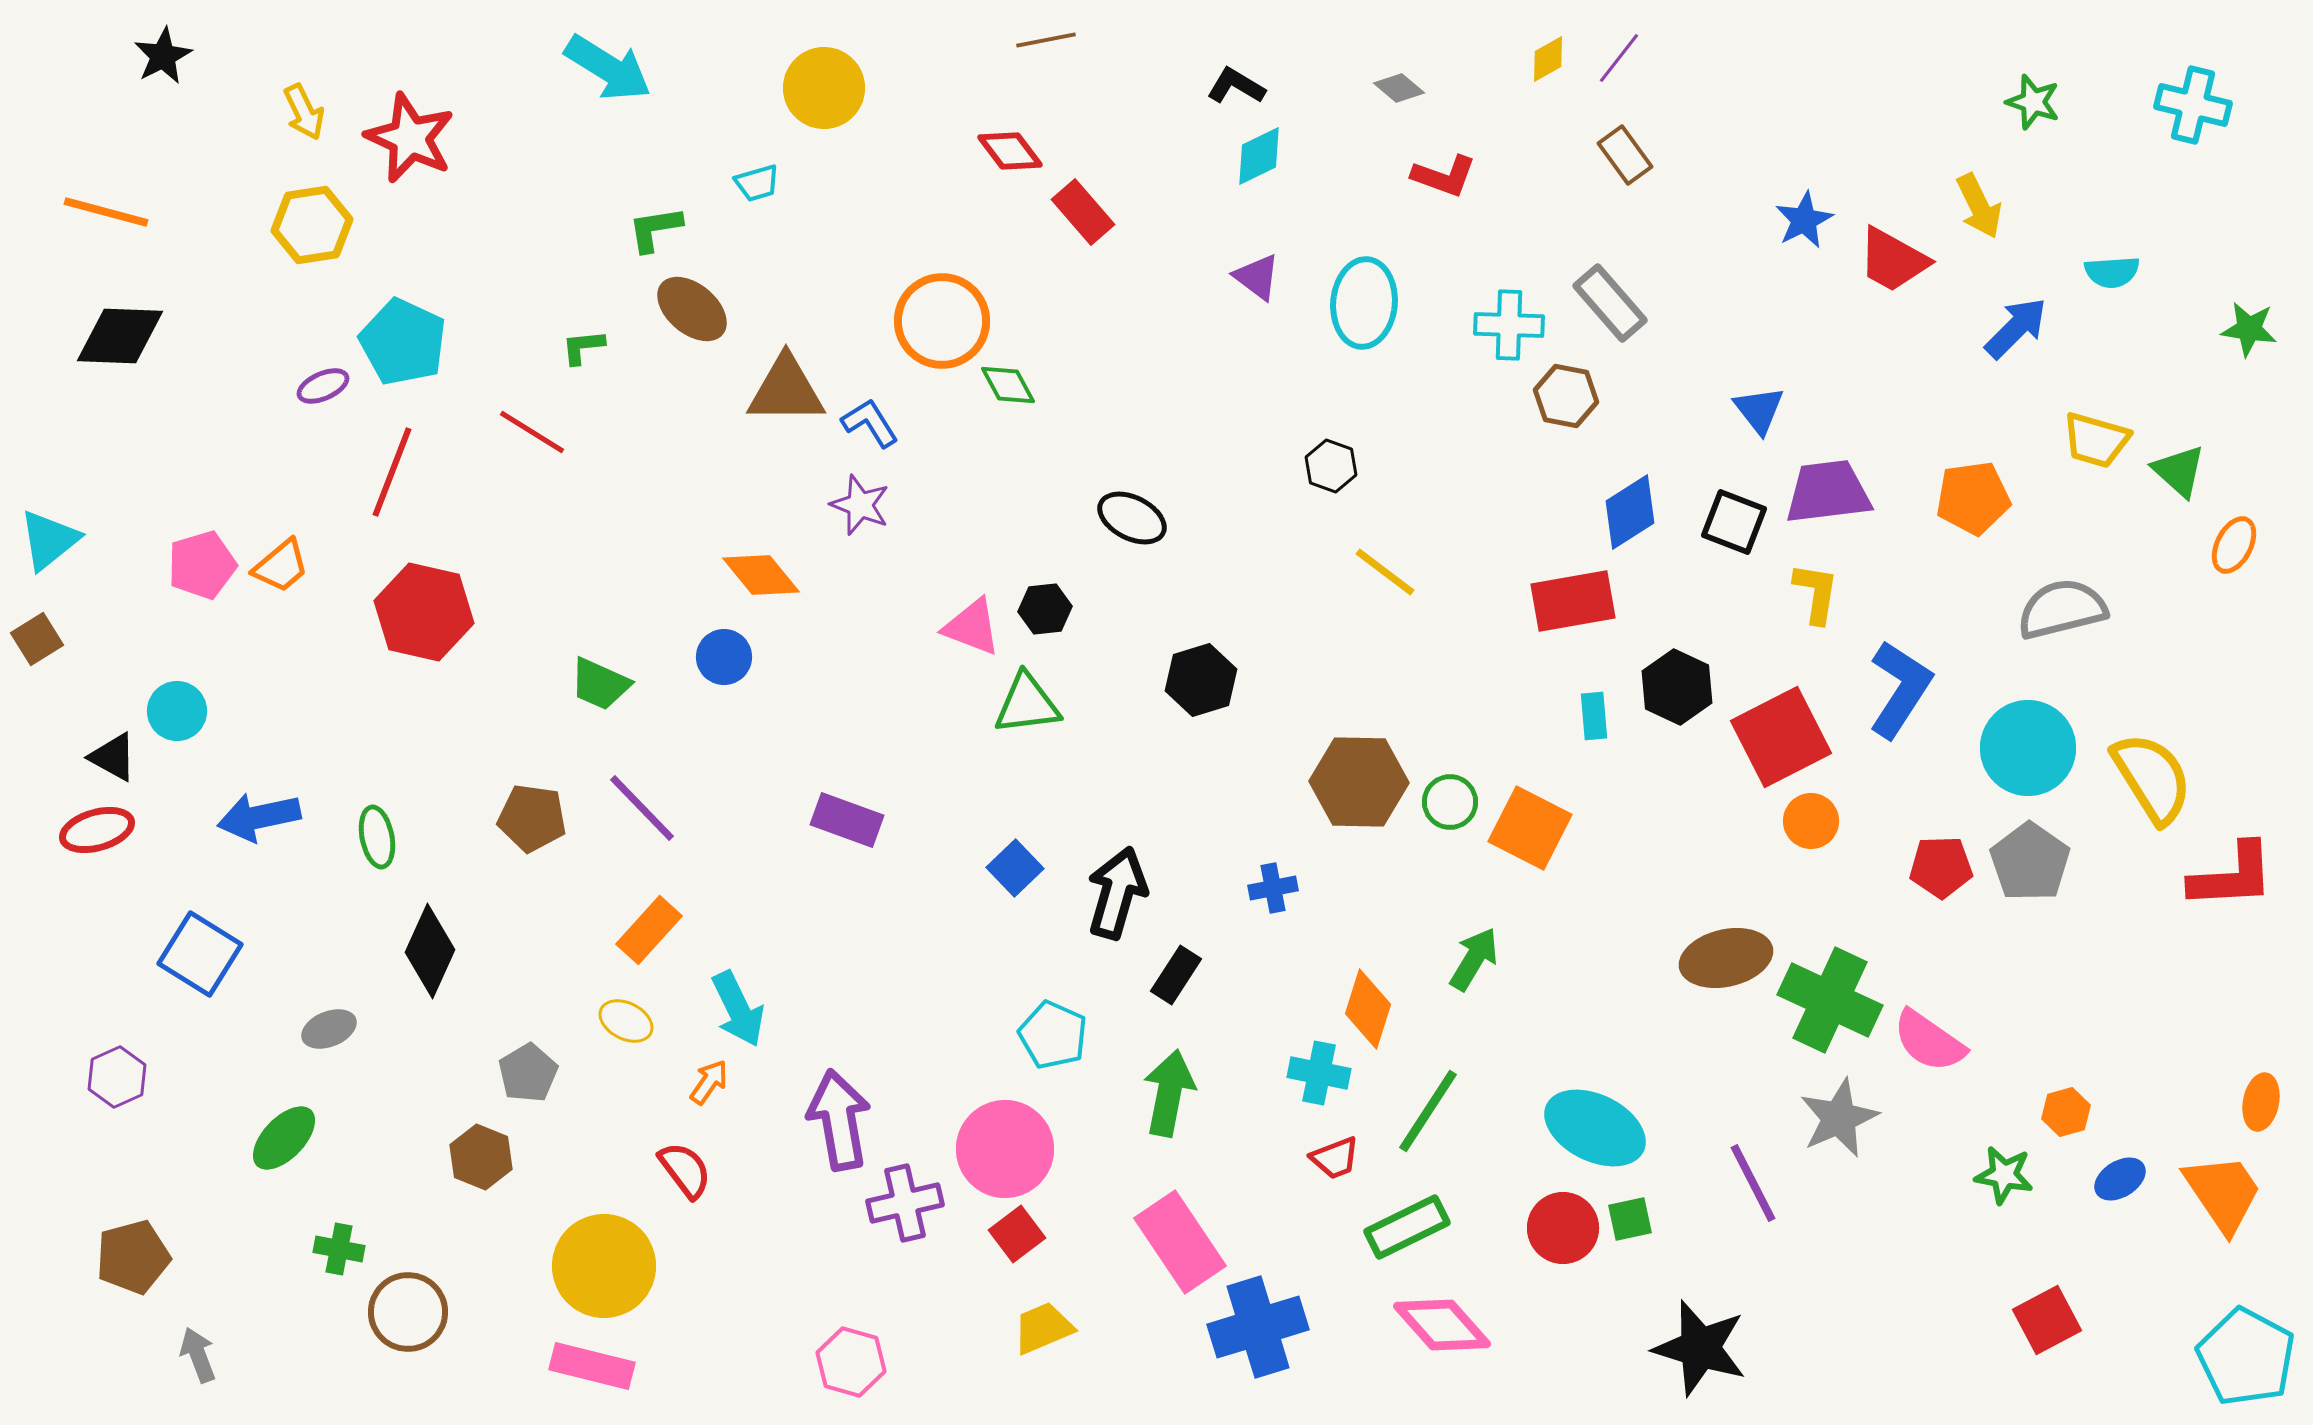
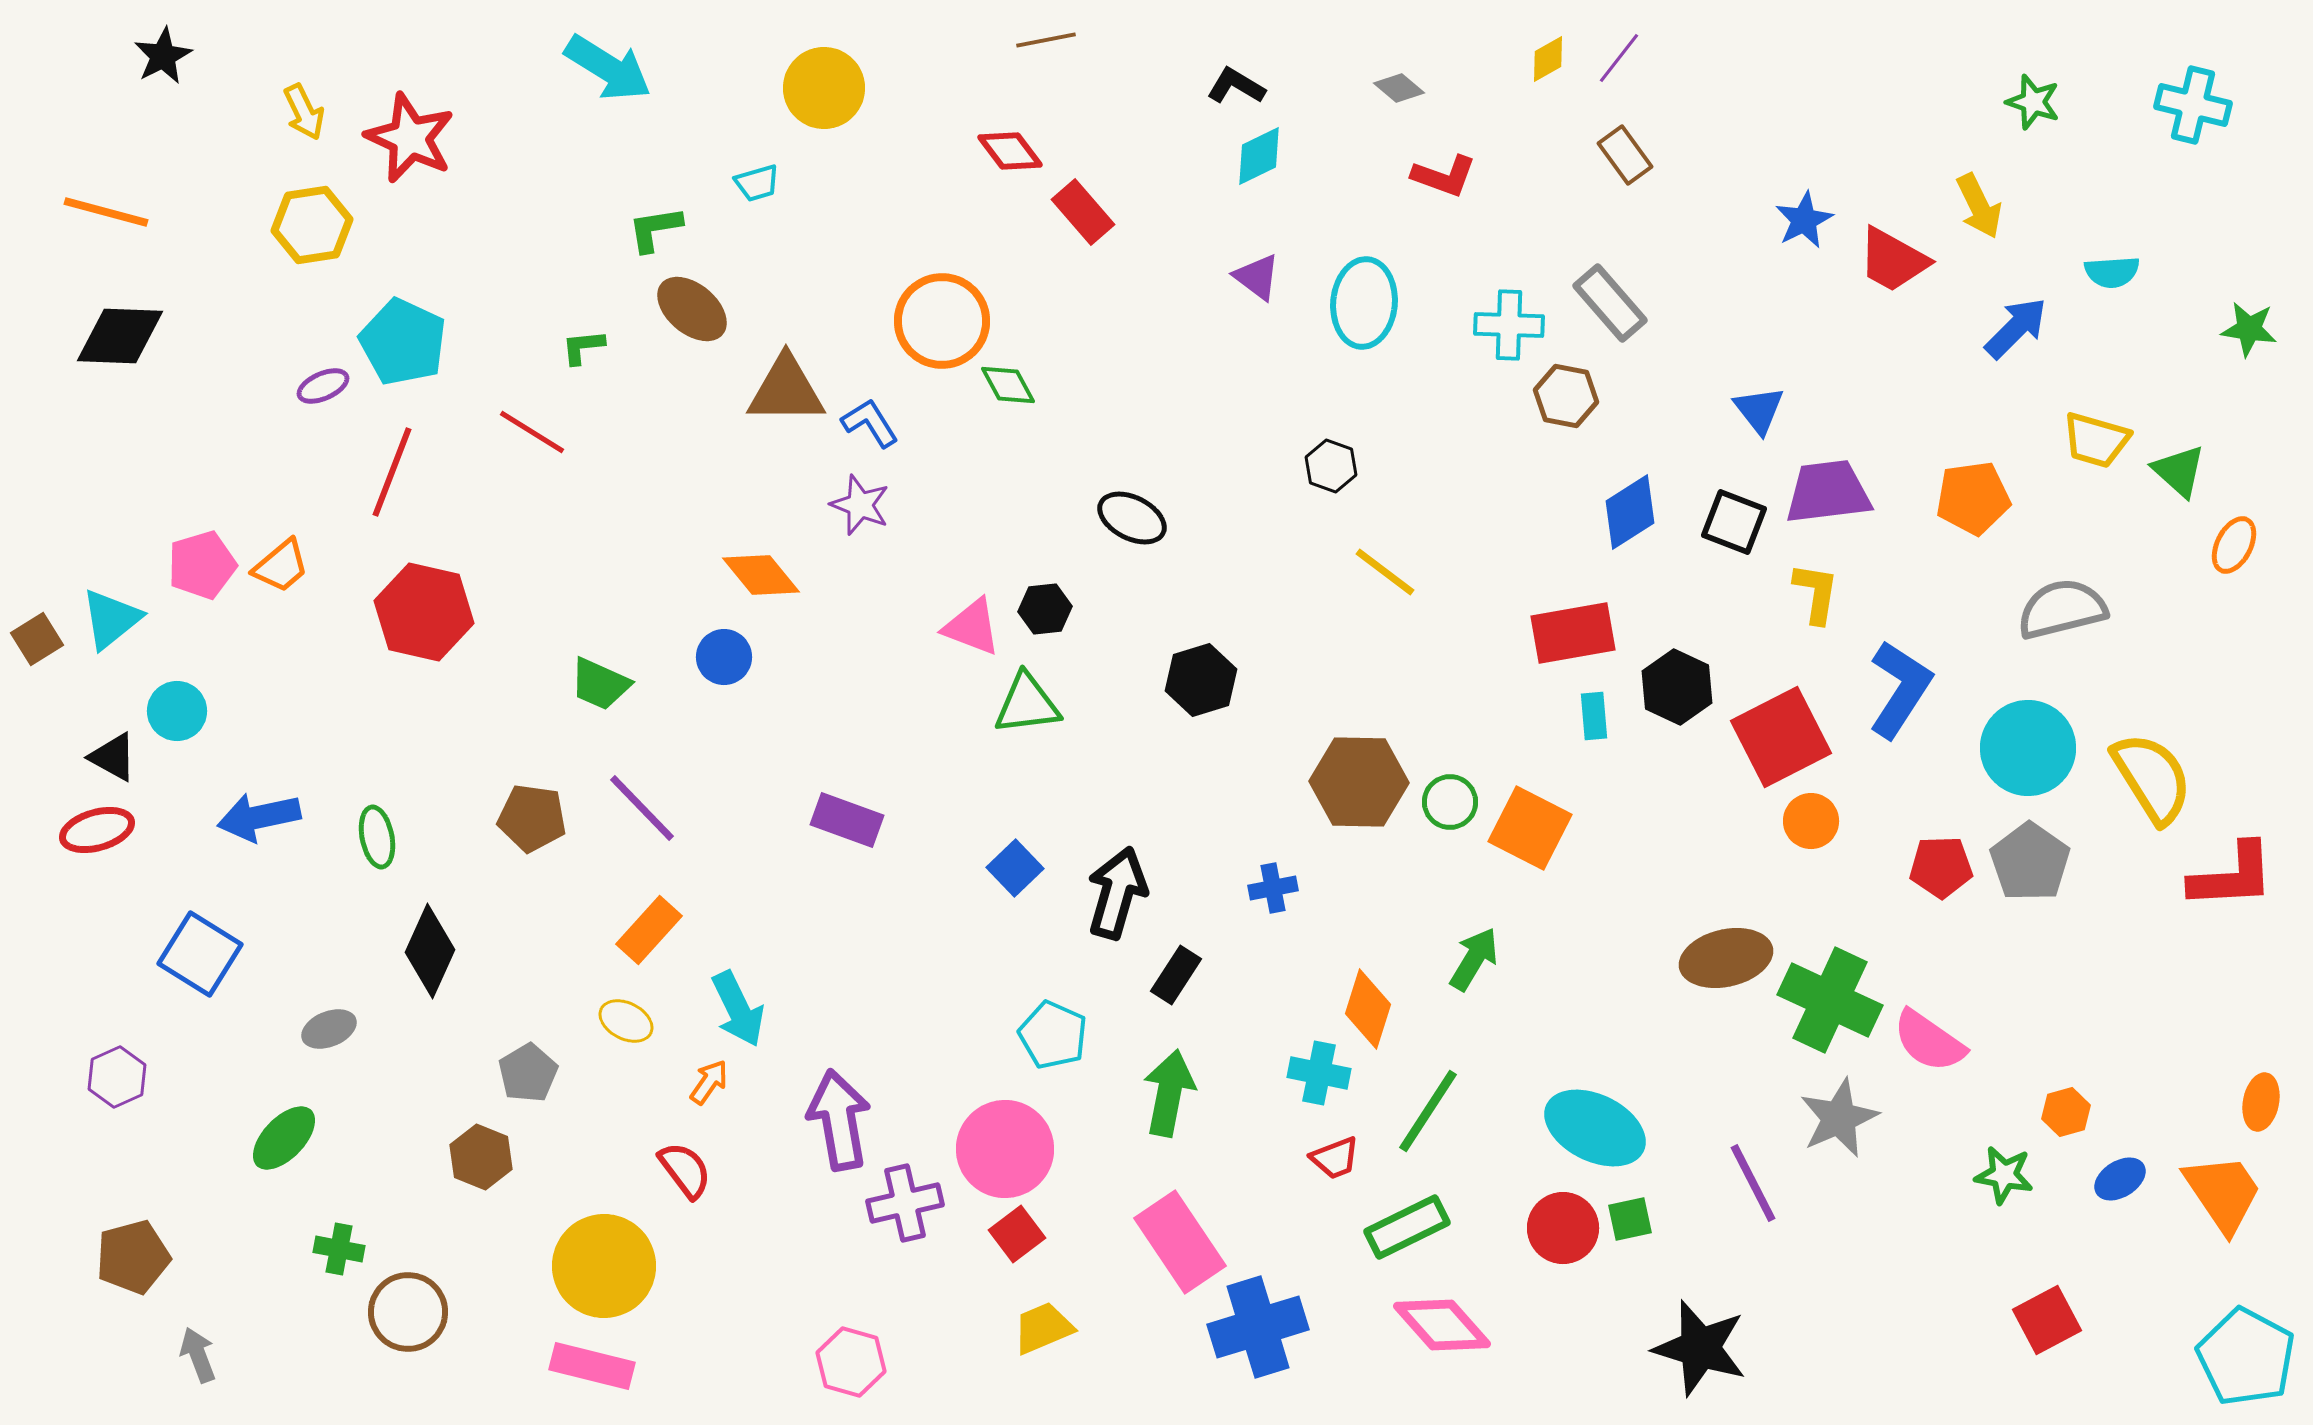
cyan triangle at (49, 540): moved 62 px right, 79 px down
red rectangle at (1573, 601): moved 32 px down
